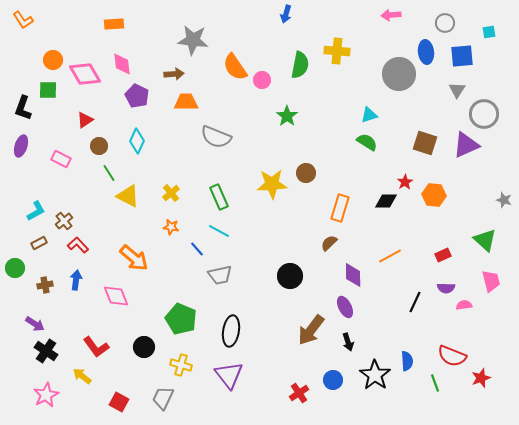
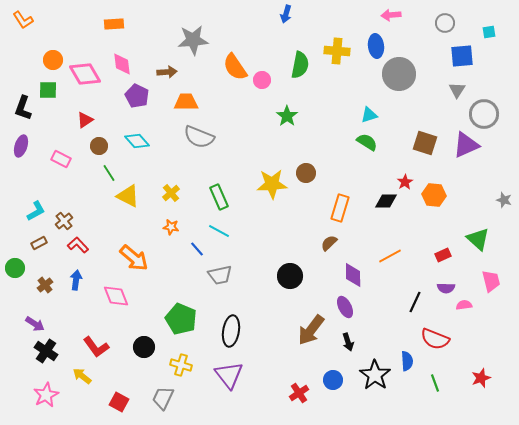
gray star at (193, 40): rotated 12 degrees counterclockwise
blue ellipse at (426, 52): moved 50 px left, 6 px up
brown arrow at (174, 74): moved 7 px left, 2 px up
gray semicircle at (216, 137): moved 17 px left
cyan diamond at (137, 141): rotated 65 degrees counterclockwise
green triangle at (485, 240): moved 7 px left, 1 px up
brown cross at (45, 285): rotated 28 degrees counterclockwise
red semicircle at (452, 356): moved 17 px left, 17 px up
